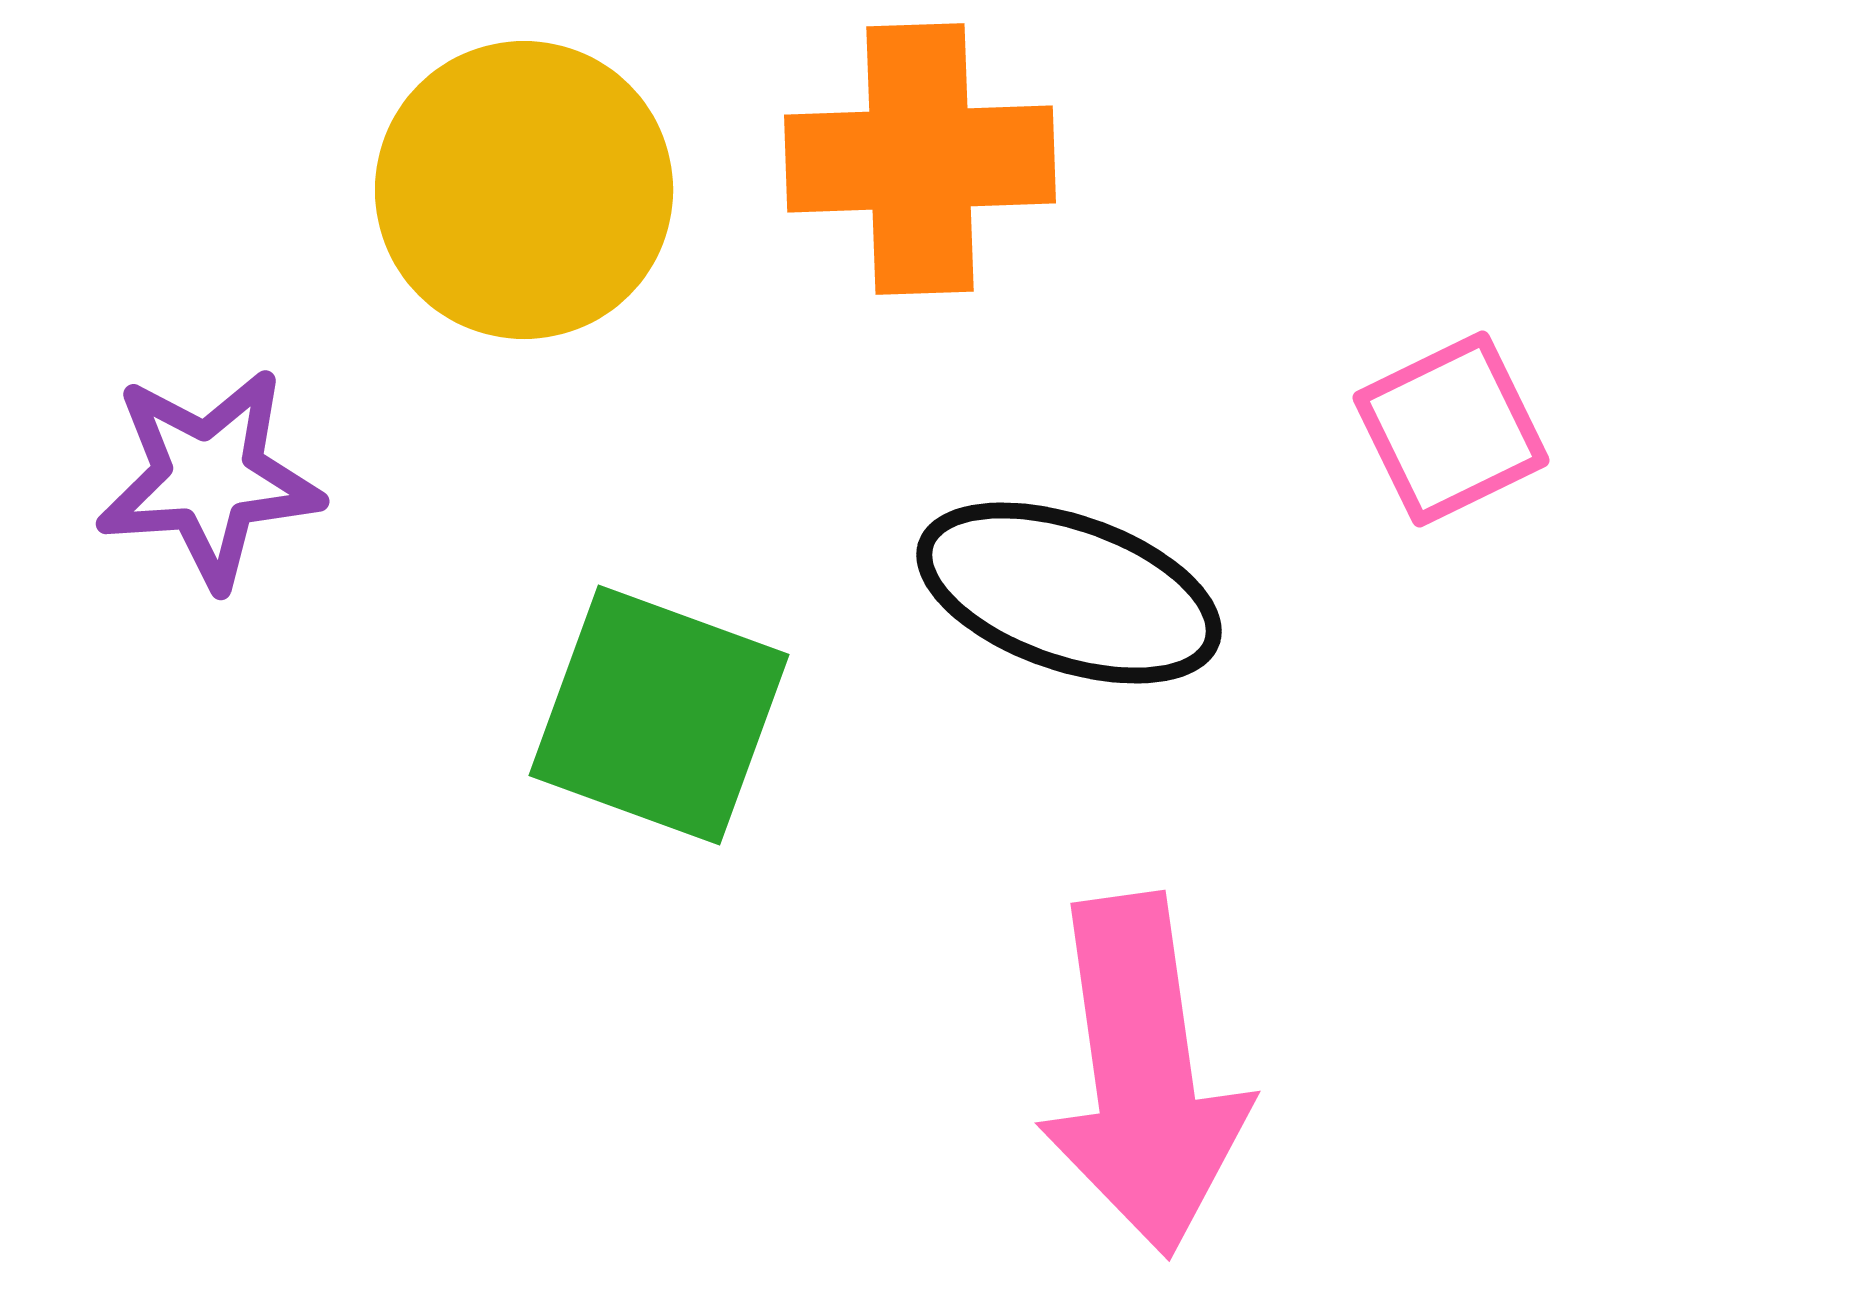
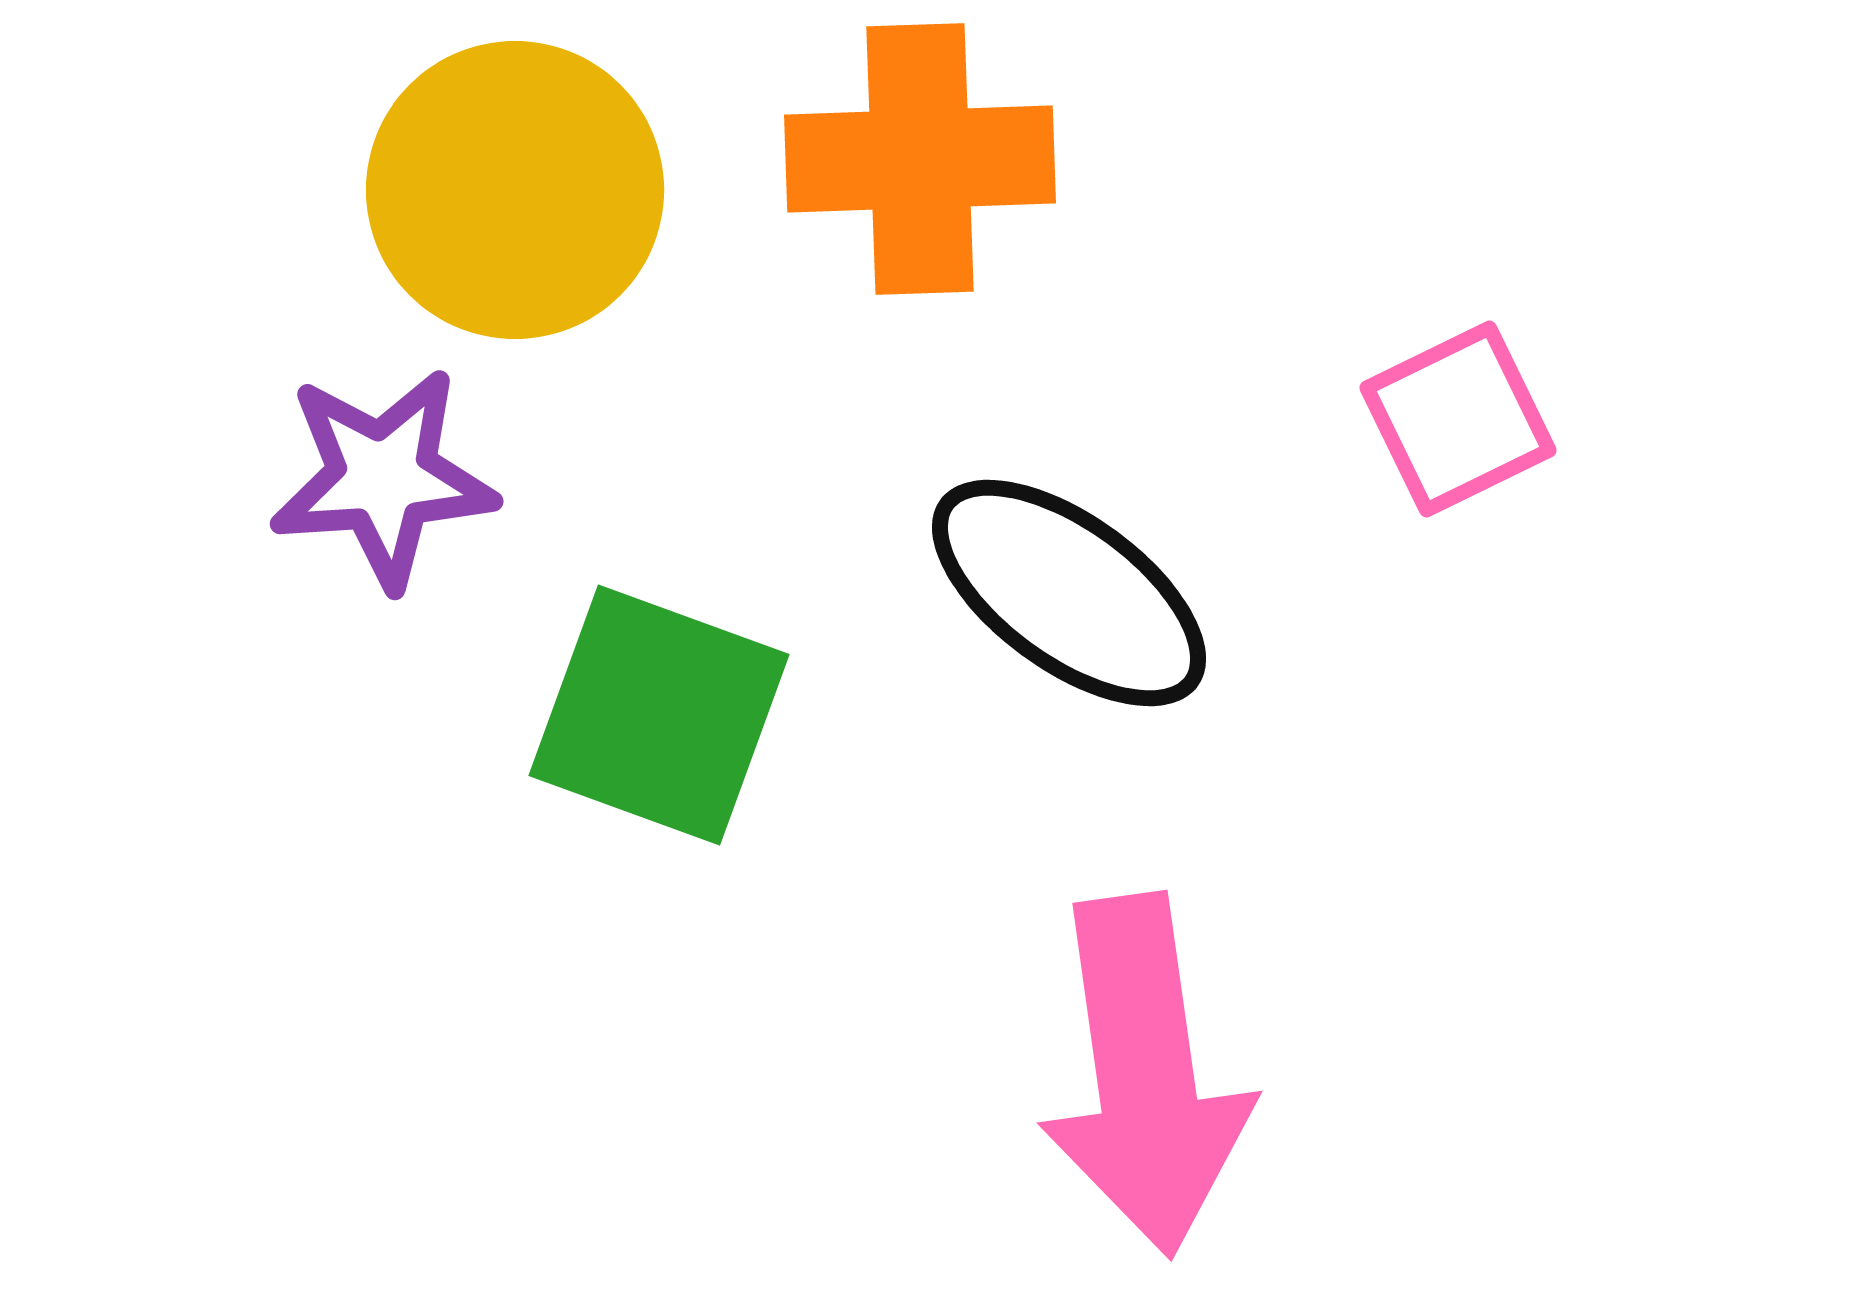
yellow circle: moved 9 px left
pink square: moved 7 px right, 10 px up
purple star: moved 174 px right
black ellipse: rotated 17 degrees clockwise
pink arrow: moved 2 px right
